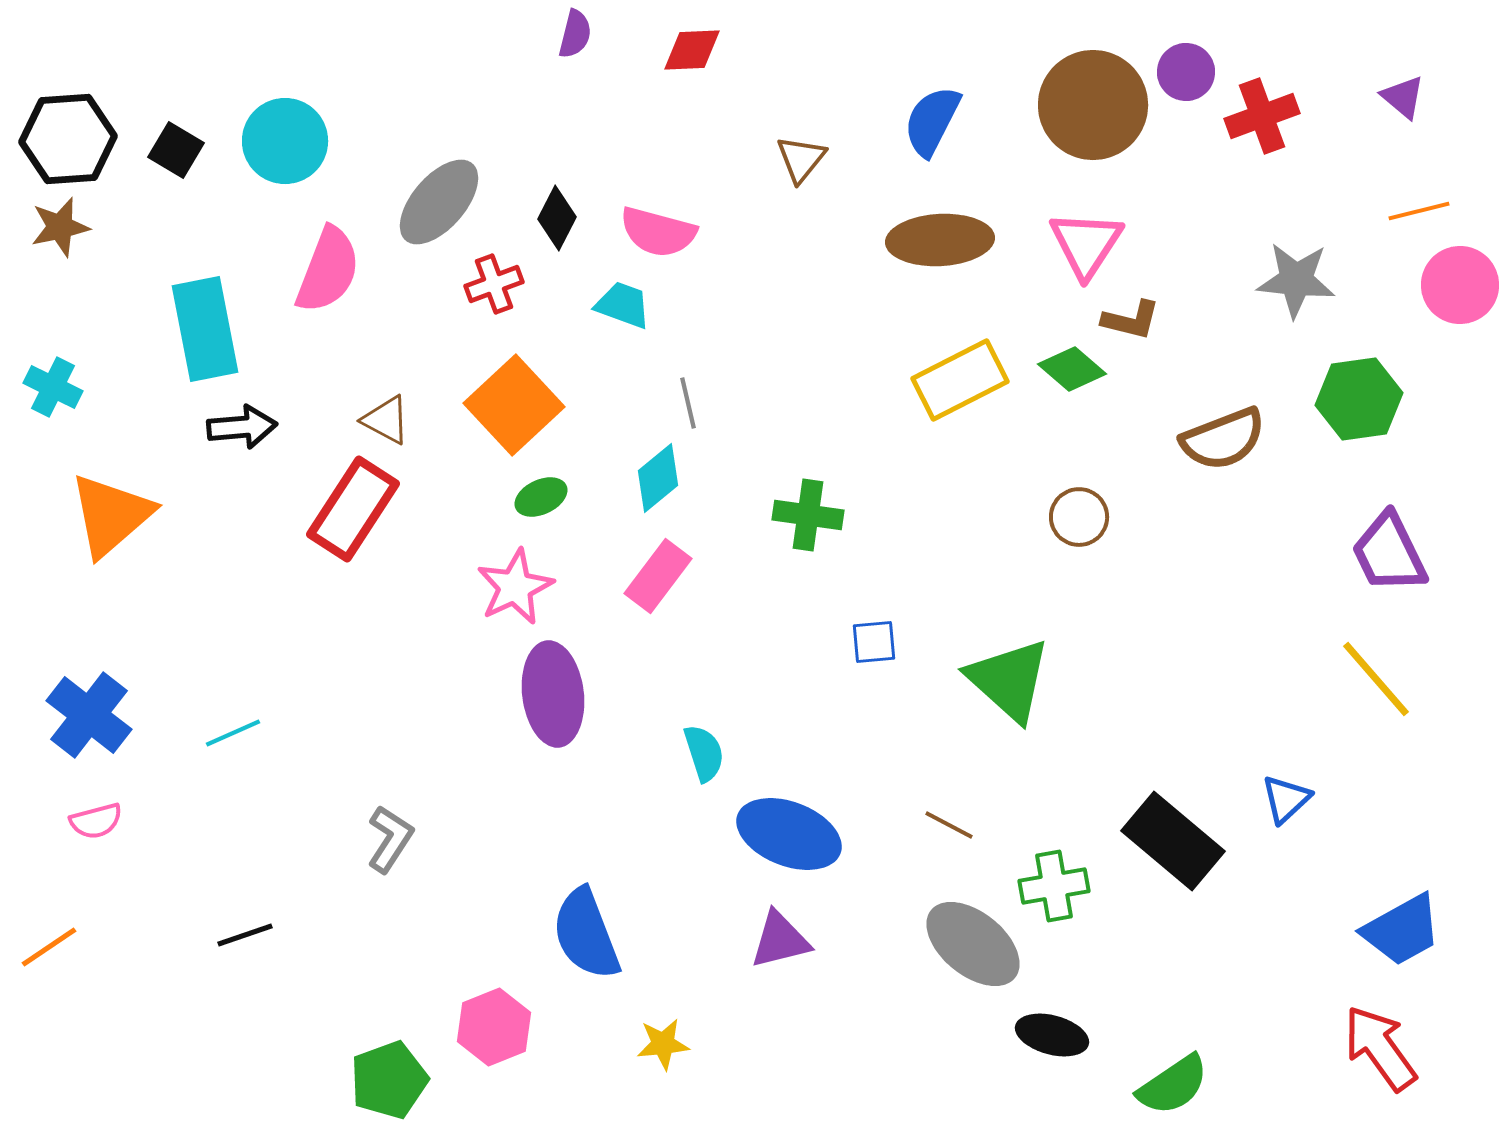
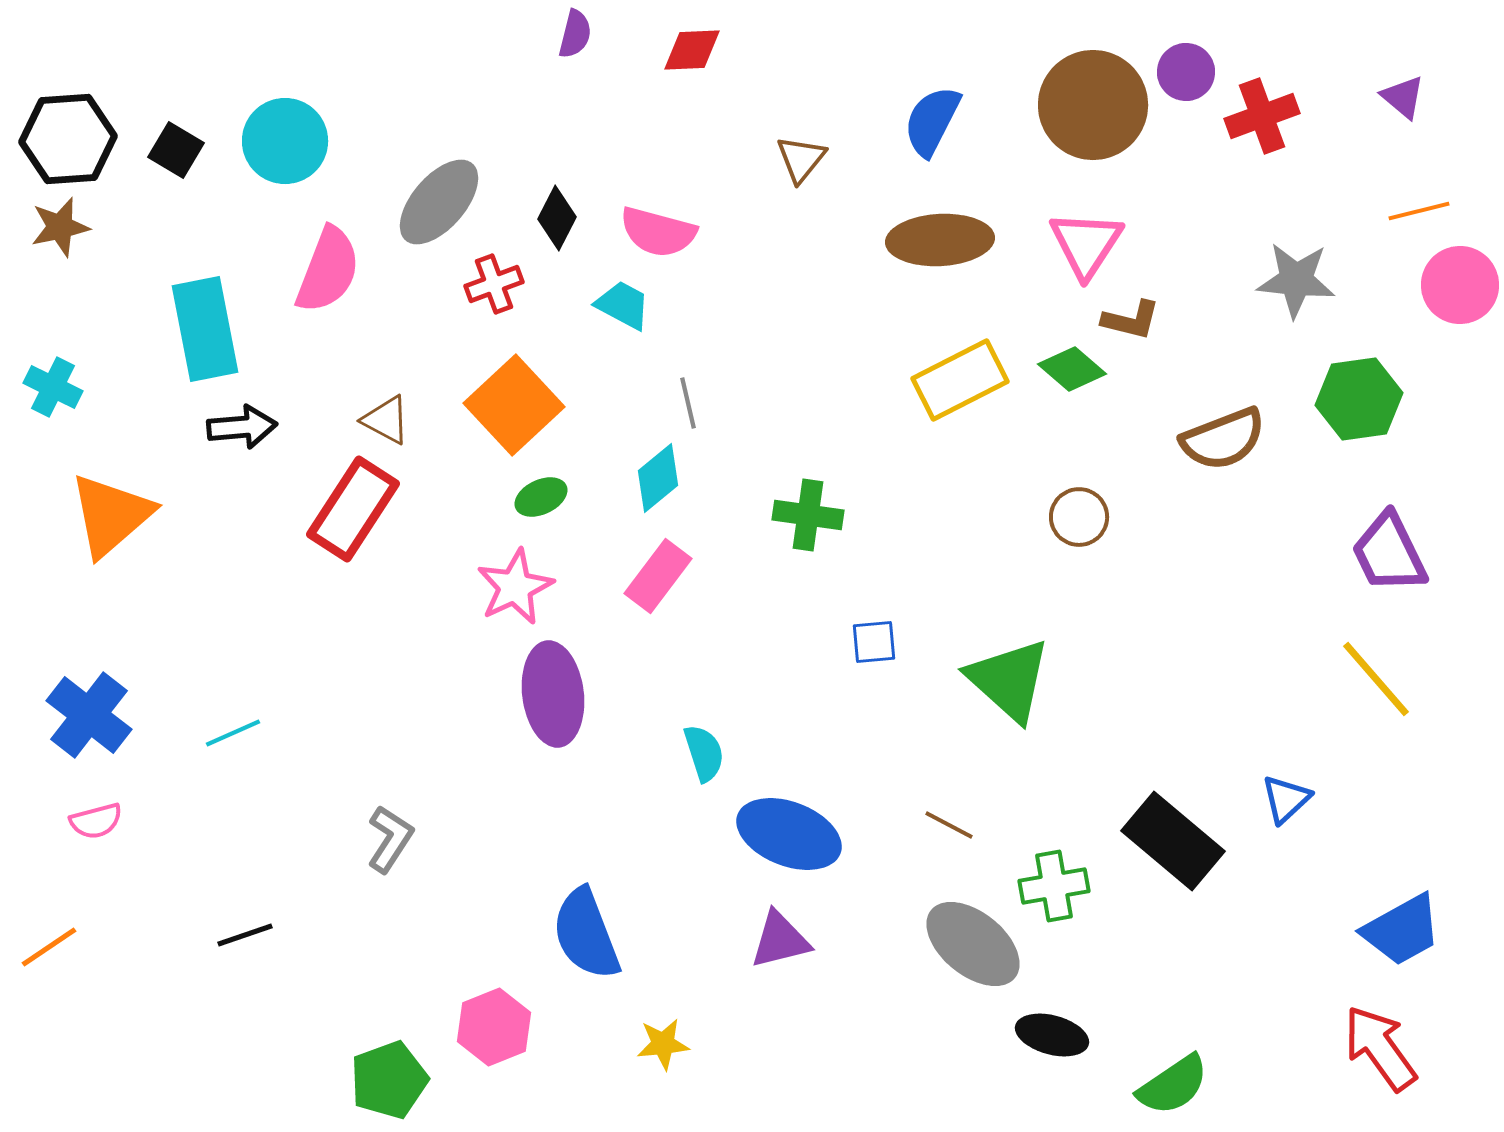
cyan trapezoid at (623, 305): rotated 8 degrees clockwise
